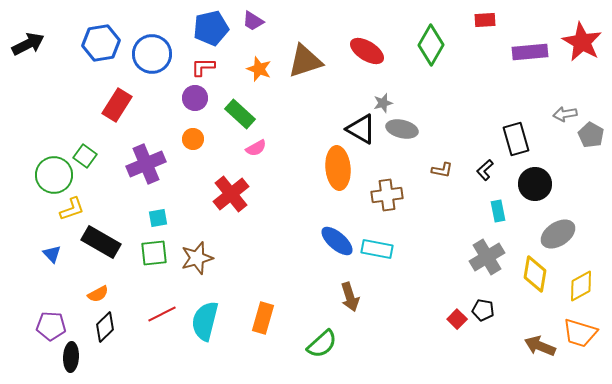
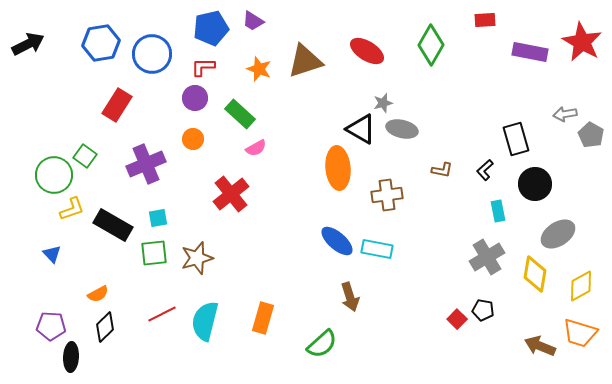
purple rectangle at (530, 52): rotated 16 degrees clockwise
black rectangle at (101, 242): moved 12 px right, 17 px up
